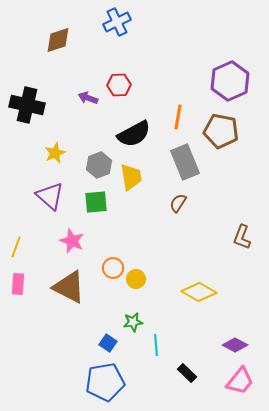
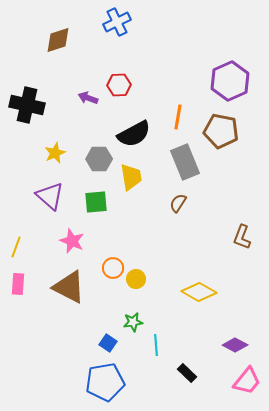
gray hexagon: moved 6 px up; rotated 20 degrees clockwise
pink trapezoid: moved 7 px right
